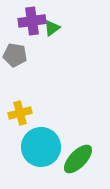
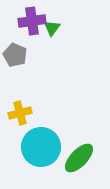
green triangle: rotated 18 degrees counterclockwise
gray pentagon: rotated 15 degrees clockwise
green ellipse: moved 1 px right, 1 px up
